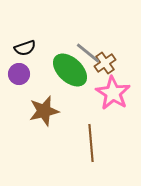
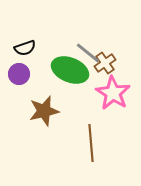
green ellipse: rotated 21 degrees counterclockwise
